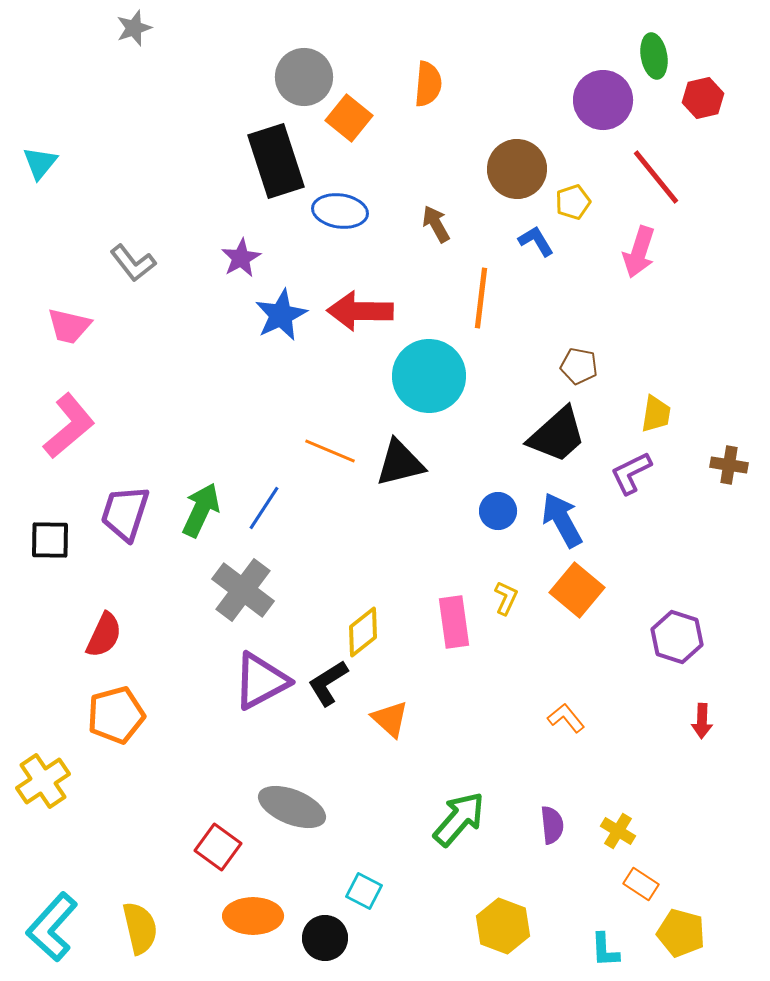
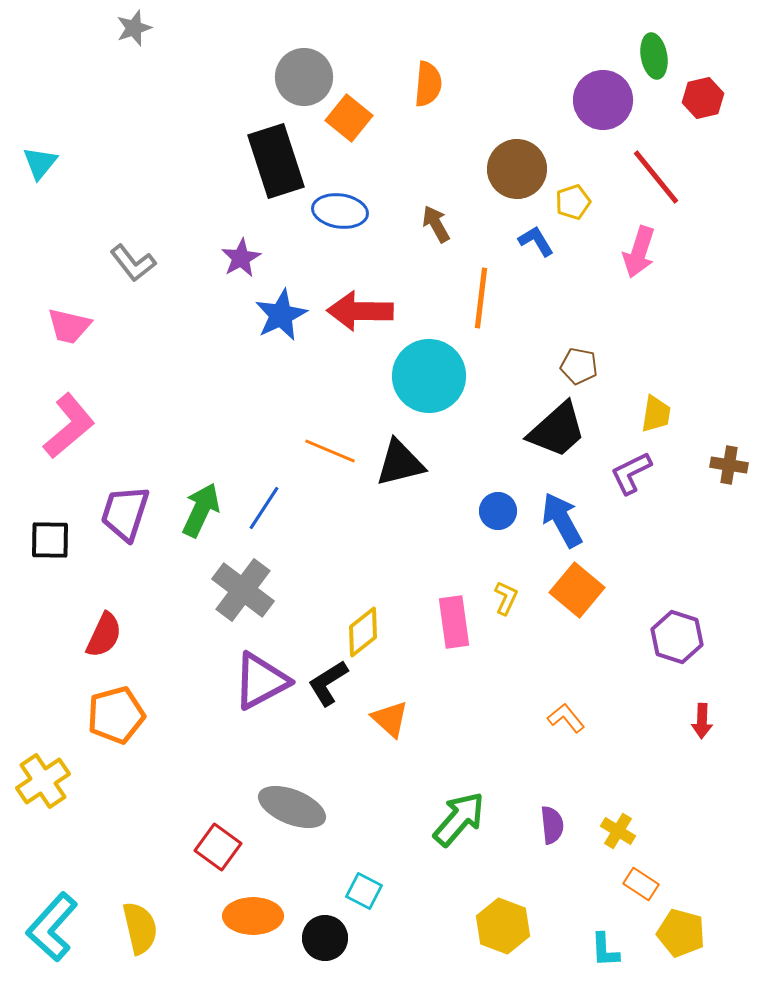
black trapezoid at (557, 435): moved 5 px up
